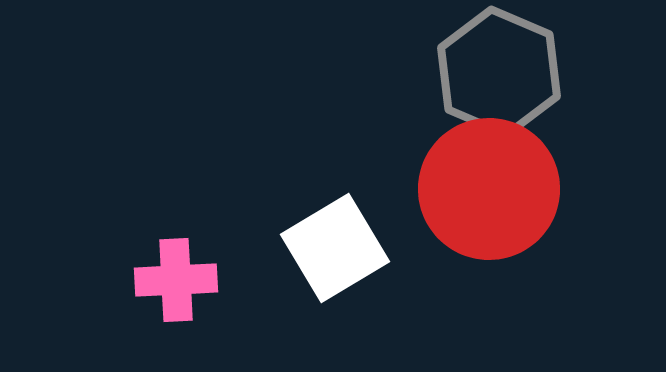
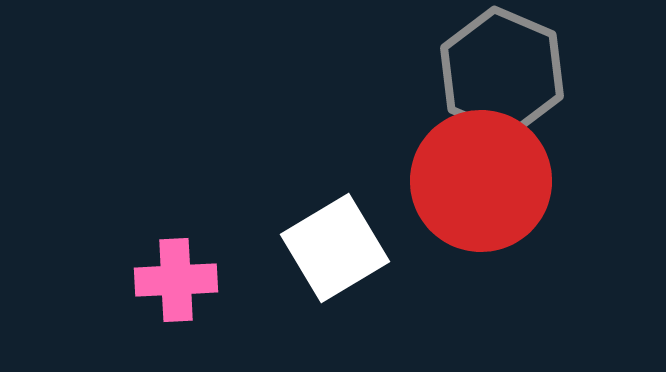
gray hexagon: moved 3 px right
red circle: moved 8 px left, 8 px up
